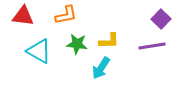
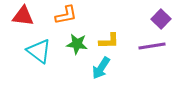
cyan triangle: rotated 8 degrees clockwise
